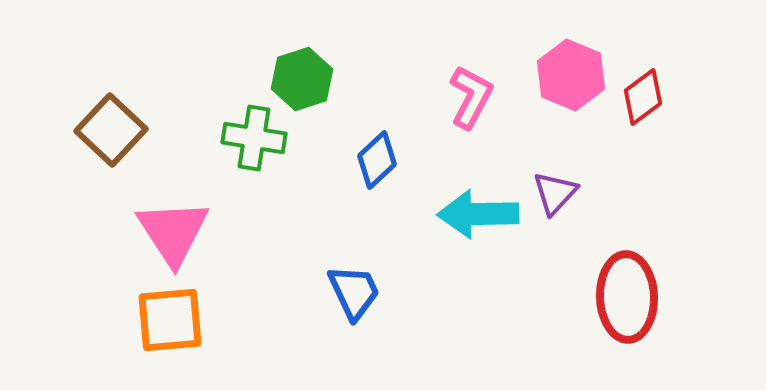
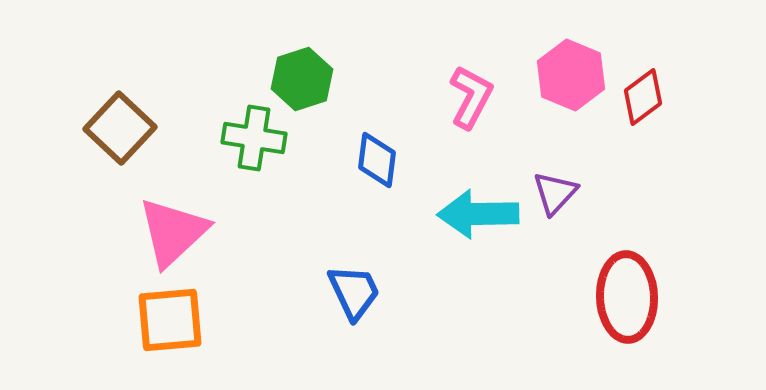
brown square: moved 9 px right, 2 px up
blue diamond: rotated 40 degrees counterclockwise
pink triangle: rotated 20 degrees clockwise
